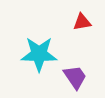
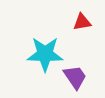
cyan star: moved 6 px right
